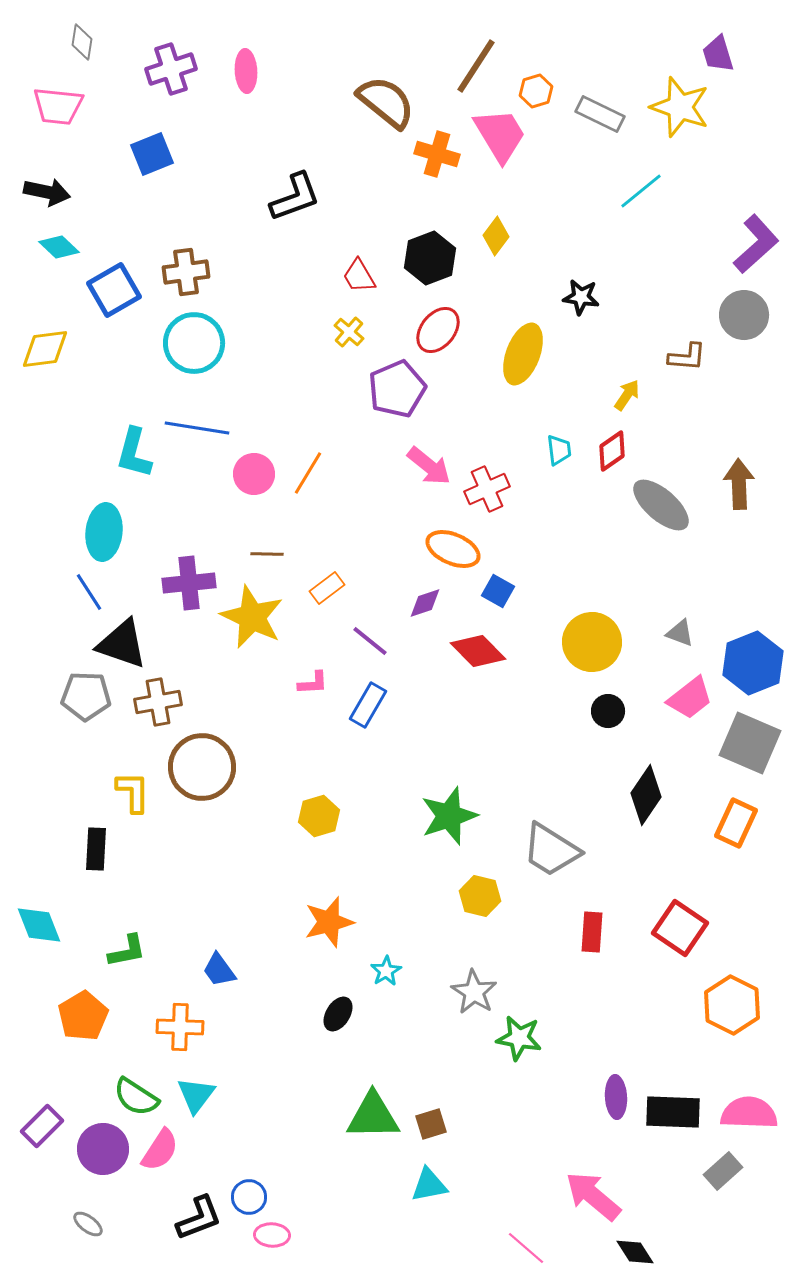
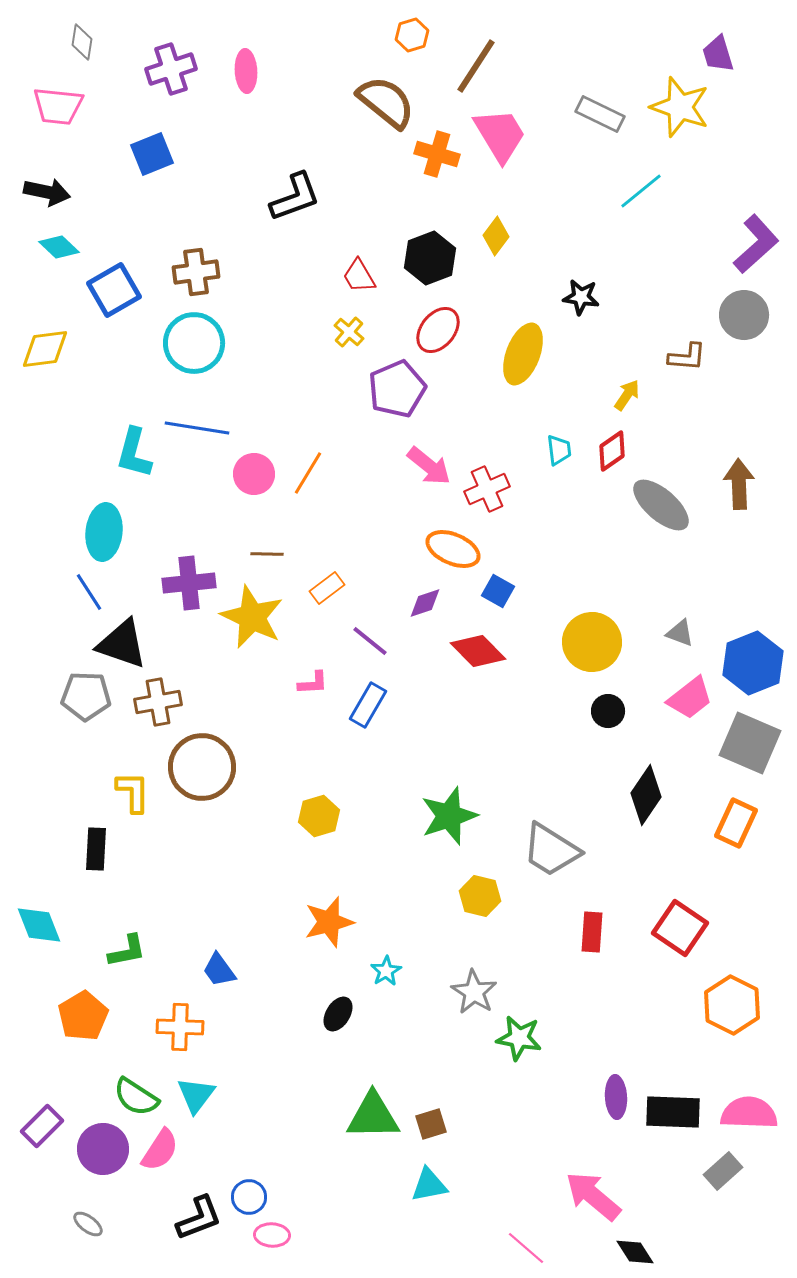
orange hexagon at (536, 91): moved 124 px left, 56 px up
brown cross at (186, 272): moved 10 px right
